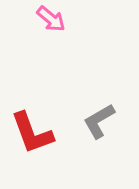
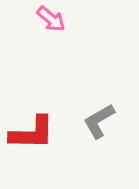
red L-shape: rotated 69 degrees counterclockwise
